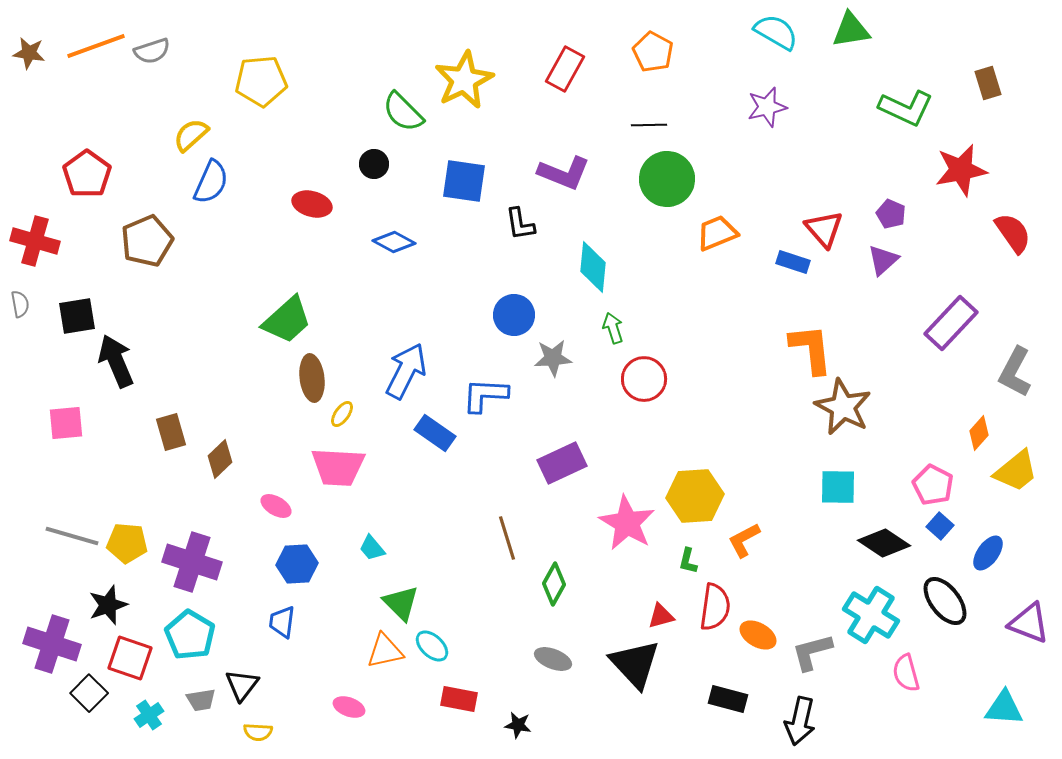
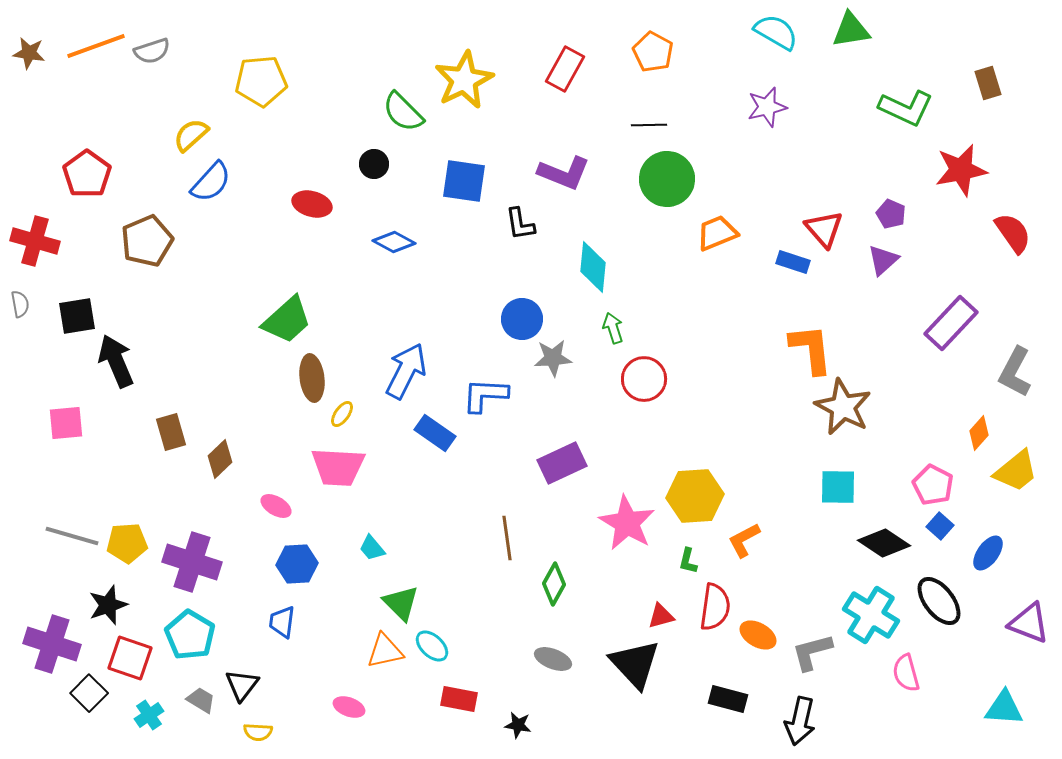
blue semicircle at (211, 182): rotated 18 degrees clockwise
blue circle at (514, 315): moved 8 px right, 4 px down
brown line at (507, 538): rotated 9 degrees clockwise
yellow pentagon at (127, 543): rotated 9 degrees counterclockwise
black ellipse at (945, 601): moved 6 px left
gray trapezoid at (201, 700): rotated 140 degrees counterclockwise
